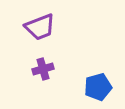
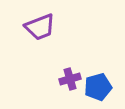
purple cross: moved 27 px right, 10 px down
